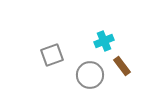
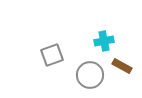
cyan cross: rotated 12 degrees clockwise
brown rectangle: rotated 24 degrees counterclockwise
